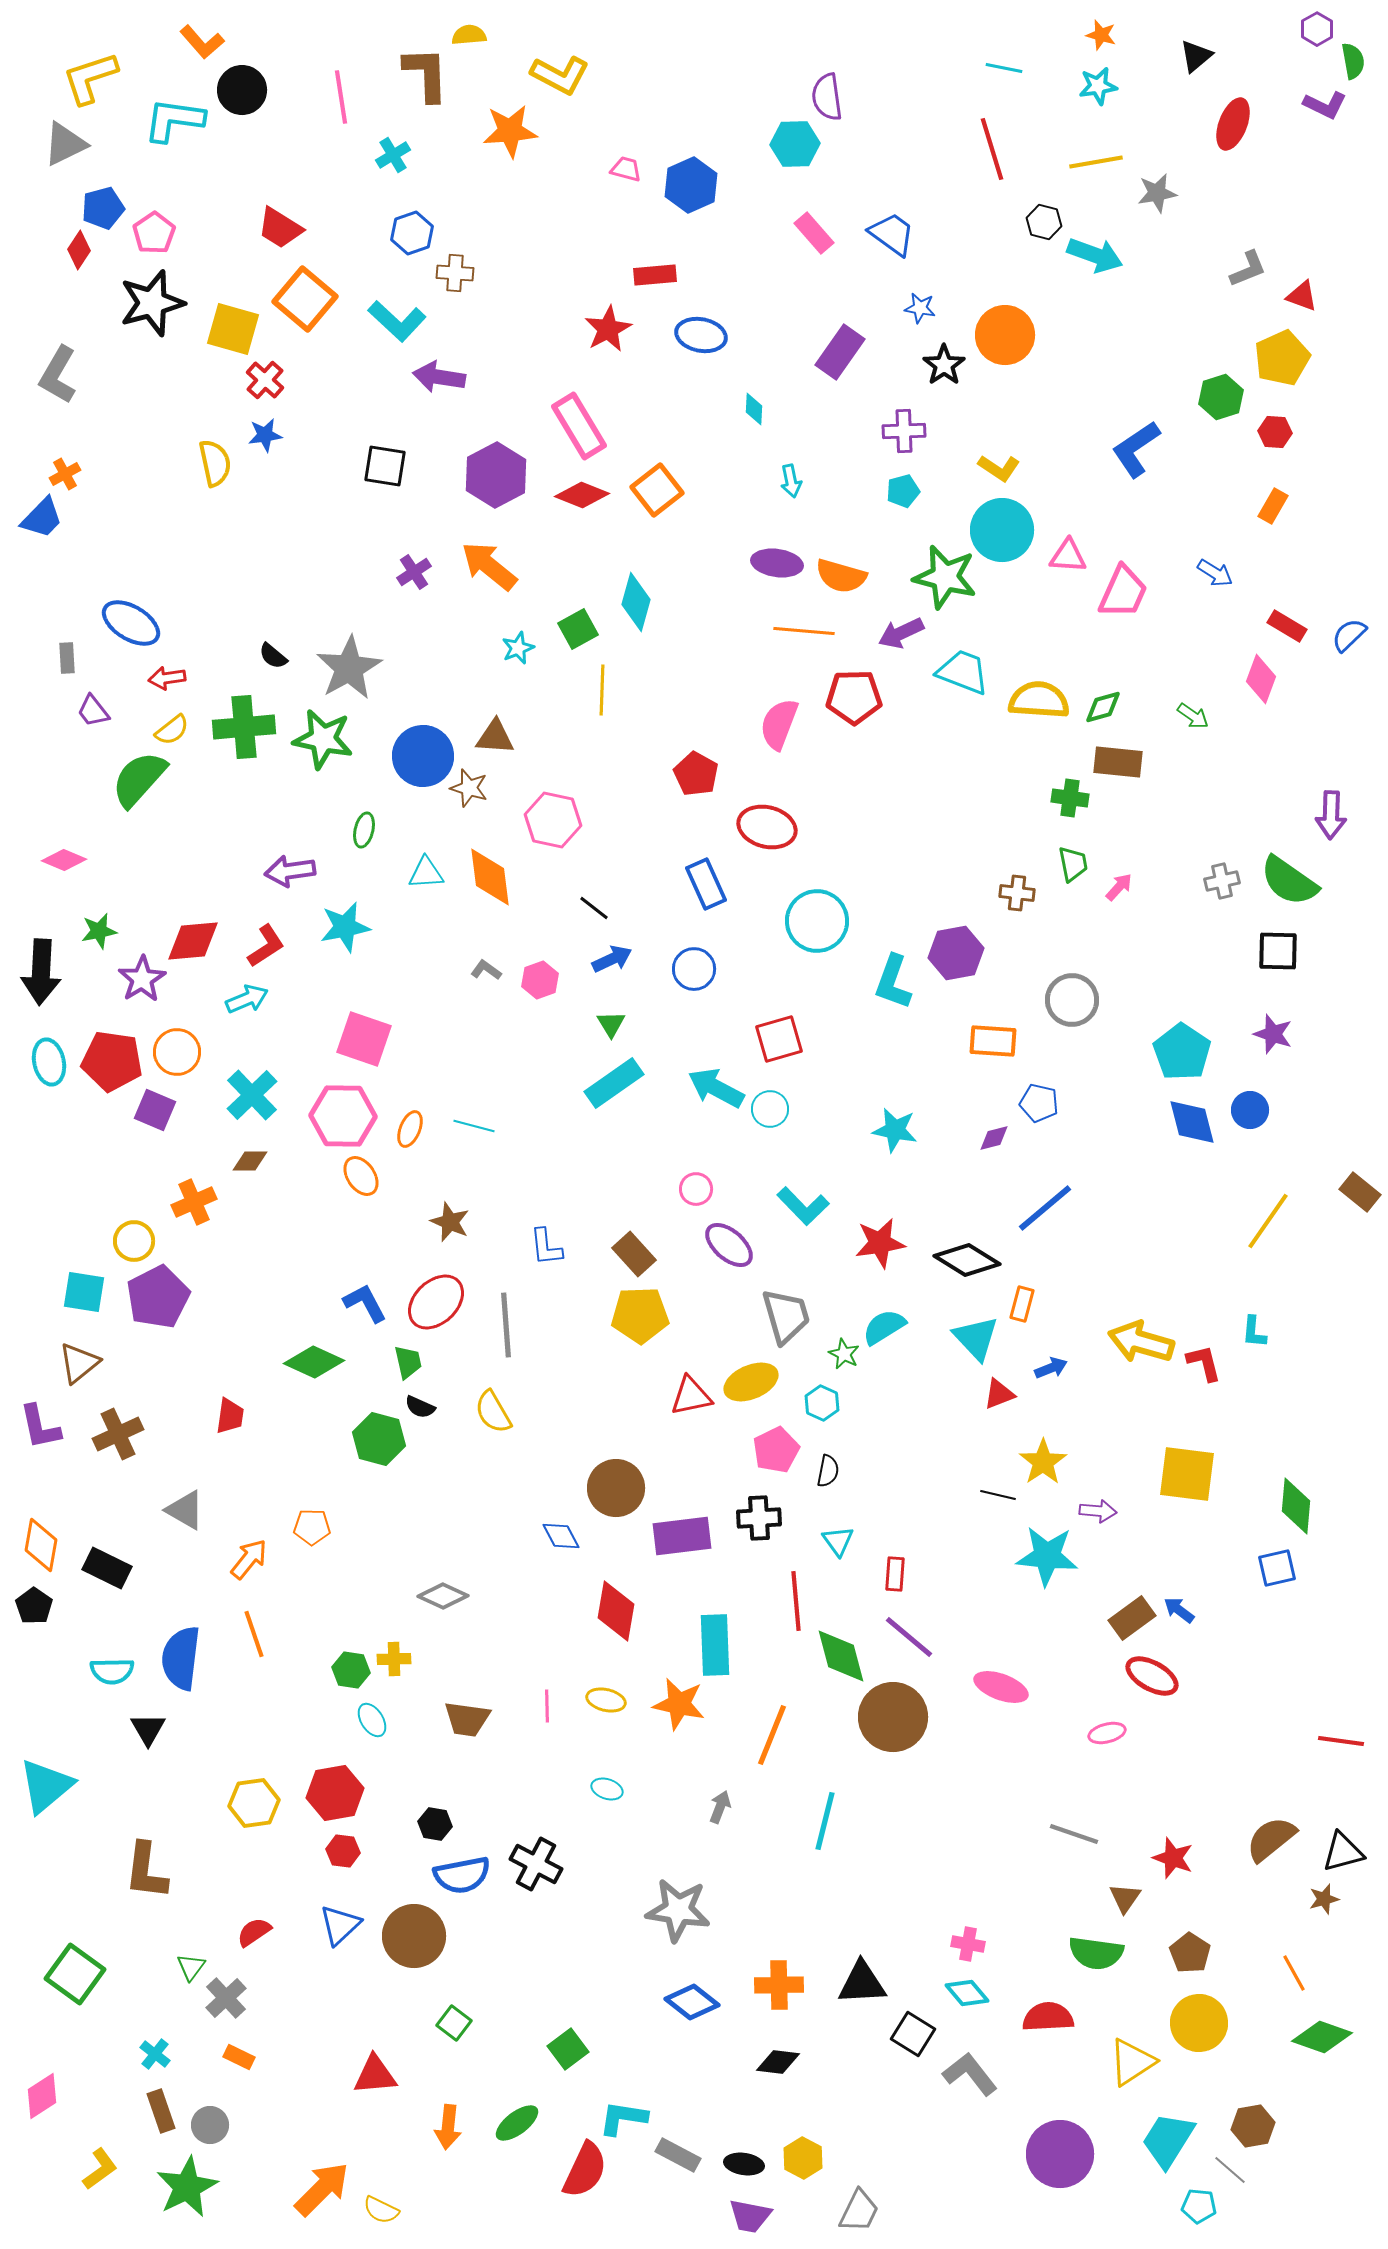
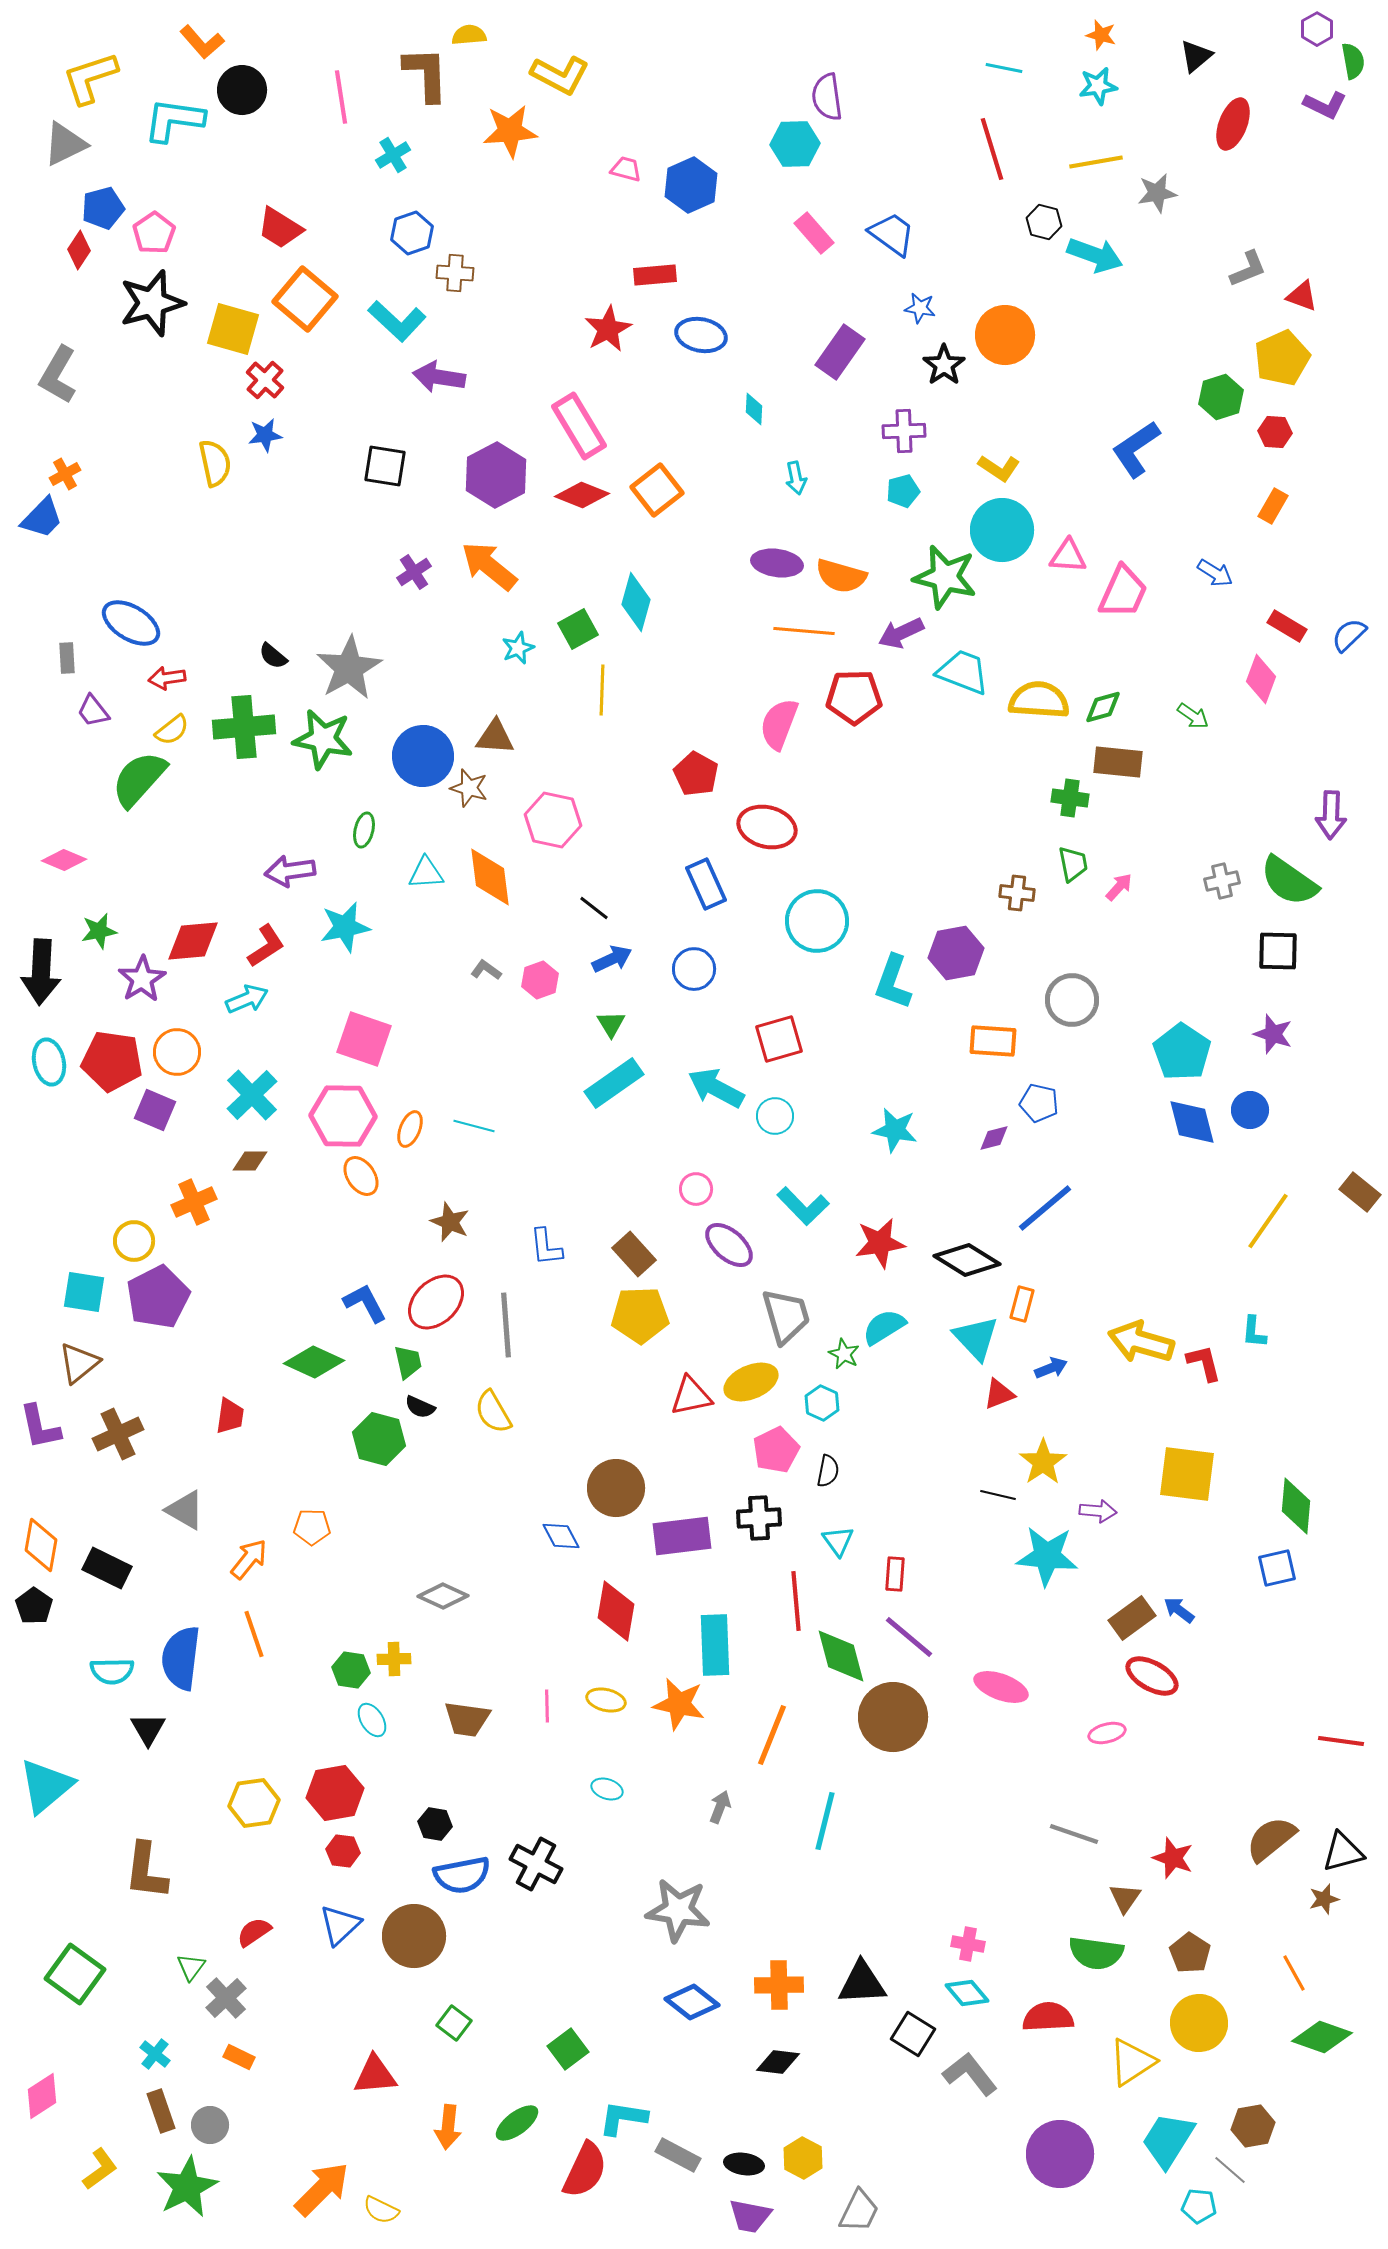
cyan arrow at (791, 481): moved 5 px right, 3 px up
cyan circle at (770, 1109): moved 5 px right, 7 px down
